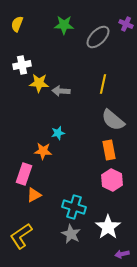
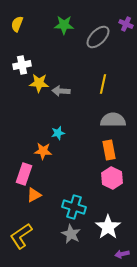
gray semicircle: rotated 140 degrees clockwise
pink hexagon: moved 2 px up
